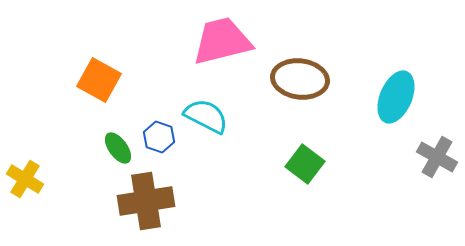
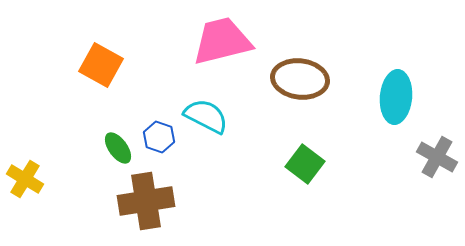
orange square: moved 2 px right, 15 px up
cyan ellipse: rotated 18 degrees counterclockwise
